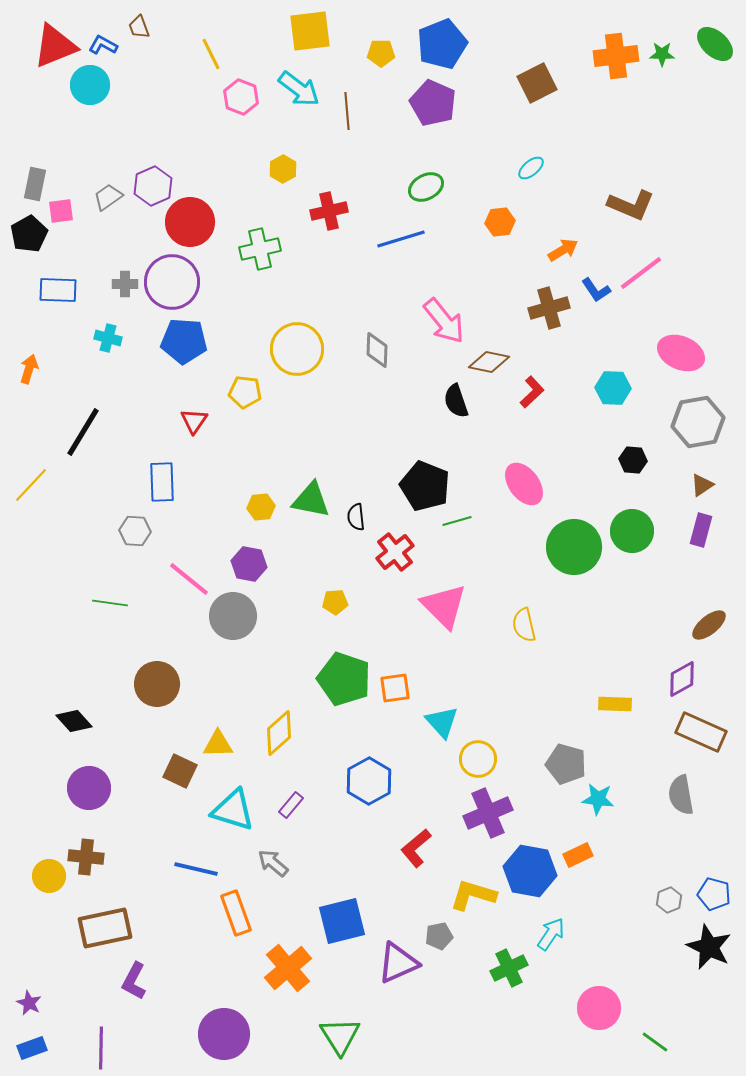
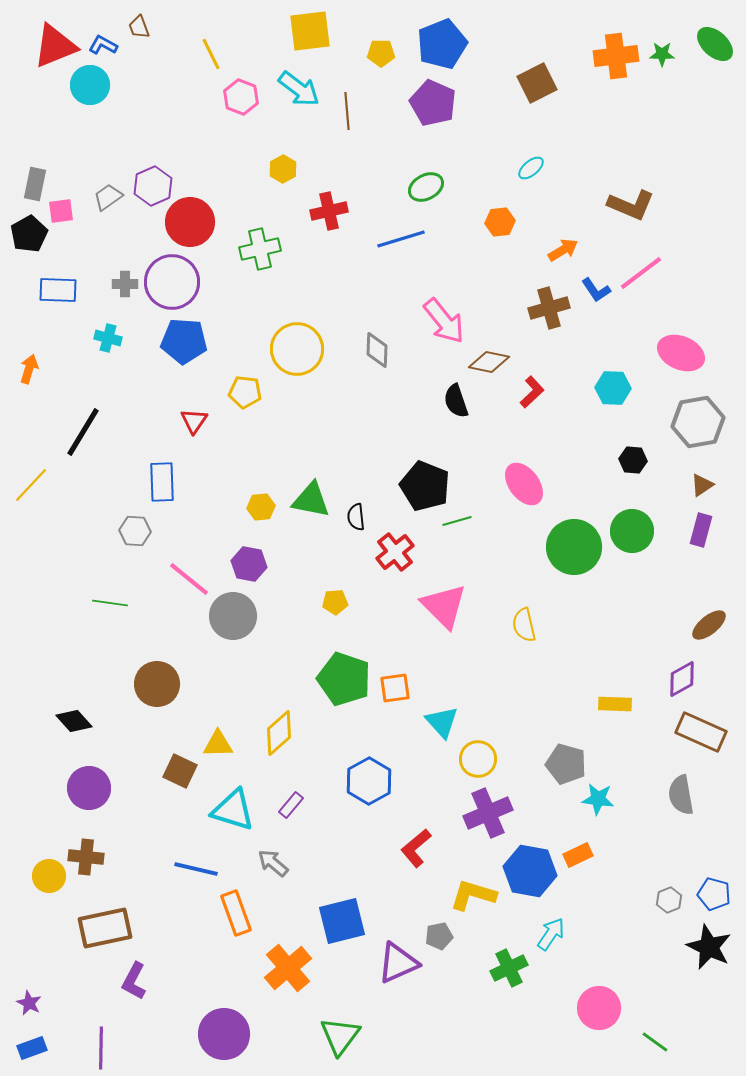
green triangle at (340, 1036): rotated 9 degrees clockwise
